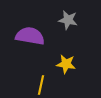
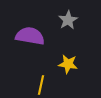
gray star: rotated 30 degrees clockwise
yellow star: moved 2 px right
